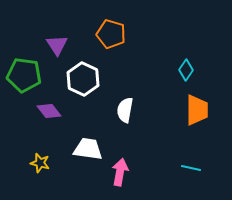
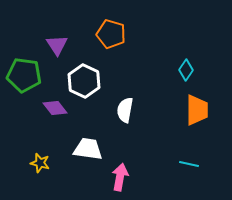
white hexagon: moved 1 px right, 2 px down
purple diamond: moved 6 px right, 3 px up
cyan line: moved 2 px left, 4 px up
pink arrow: moved 5 px down
